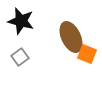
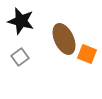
brown ellipse: moved 7 px left, 2 px down
